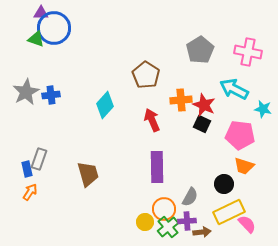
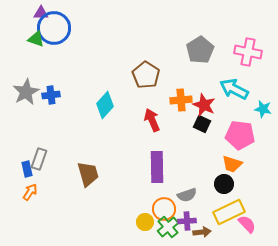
orange trapezoid: moved 12 px left, 2 px up
gray semicircle: moved 3 px left, 2 px up; rotated 42 degrees clockwise
